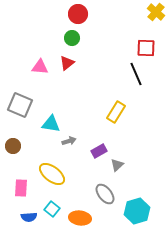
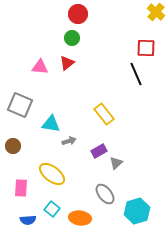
yellow rectangle: moved 12 px left, 2 px down; rotated 70 degrees counterclockwise
gray triangle: moved 1 px left, 2 px up
blue semicircle: moved 1 px left, 3 px down
